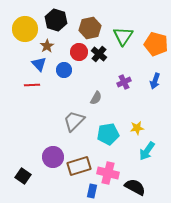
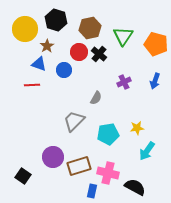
blue triangle: rotated 28 degrees counterclockwise
